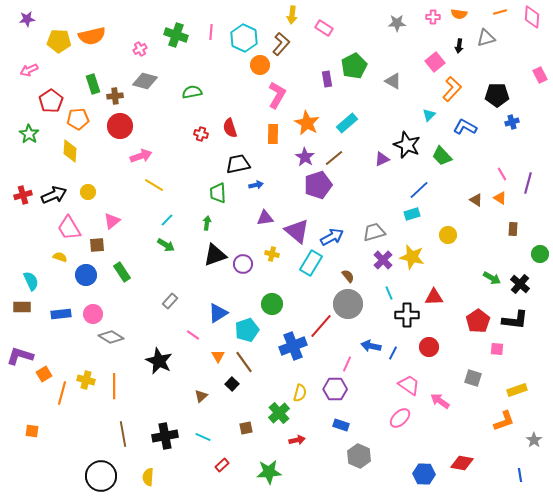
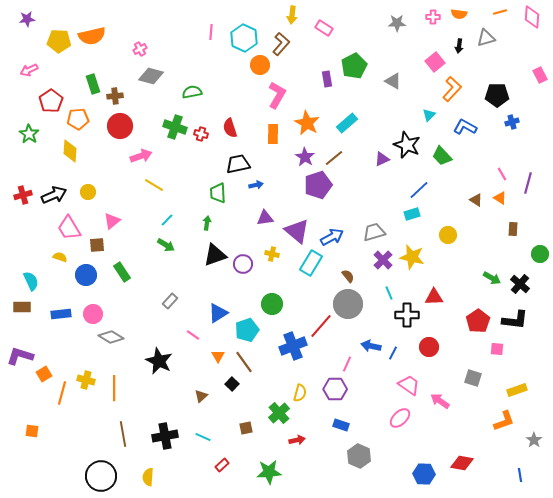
green cross at (176, 35): moved 1 px left, 92 px down
gray diamond at (145, 81): moved 6 px right, 5 px up
orange line at (114, 386): moved 2 px down
